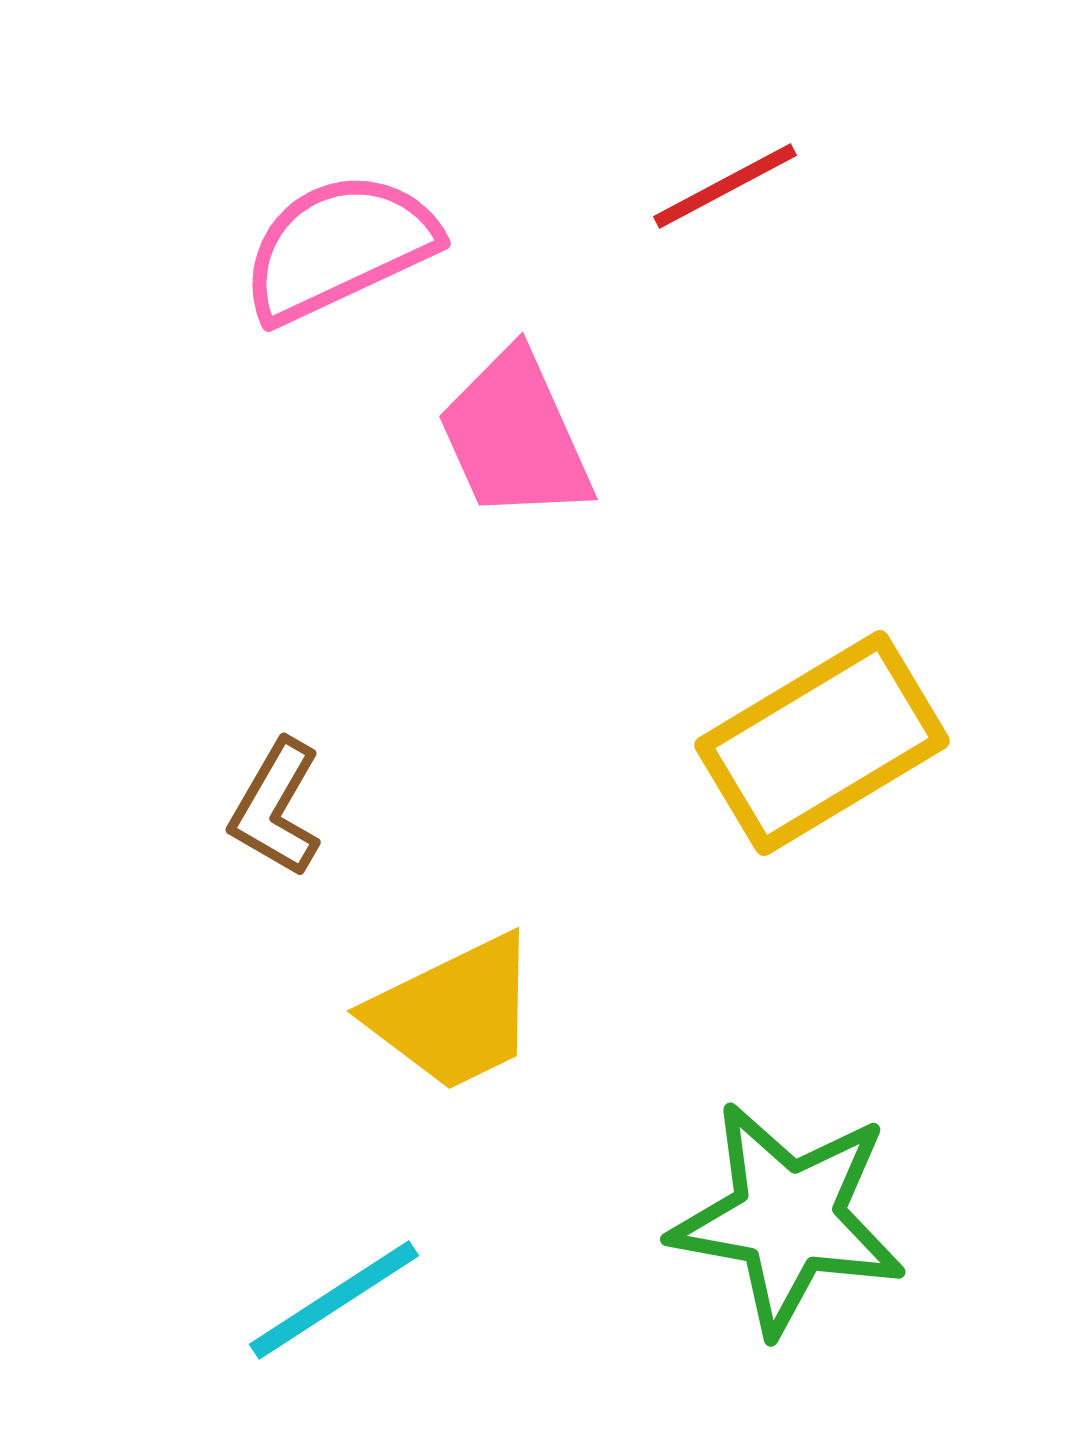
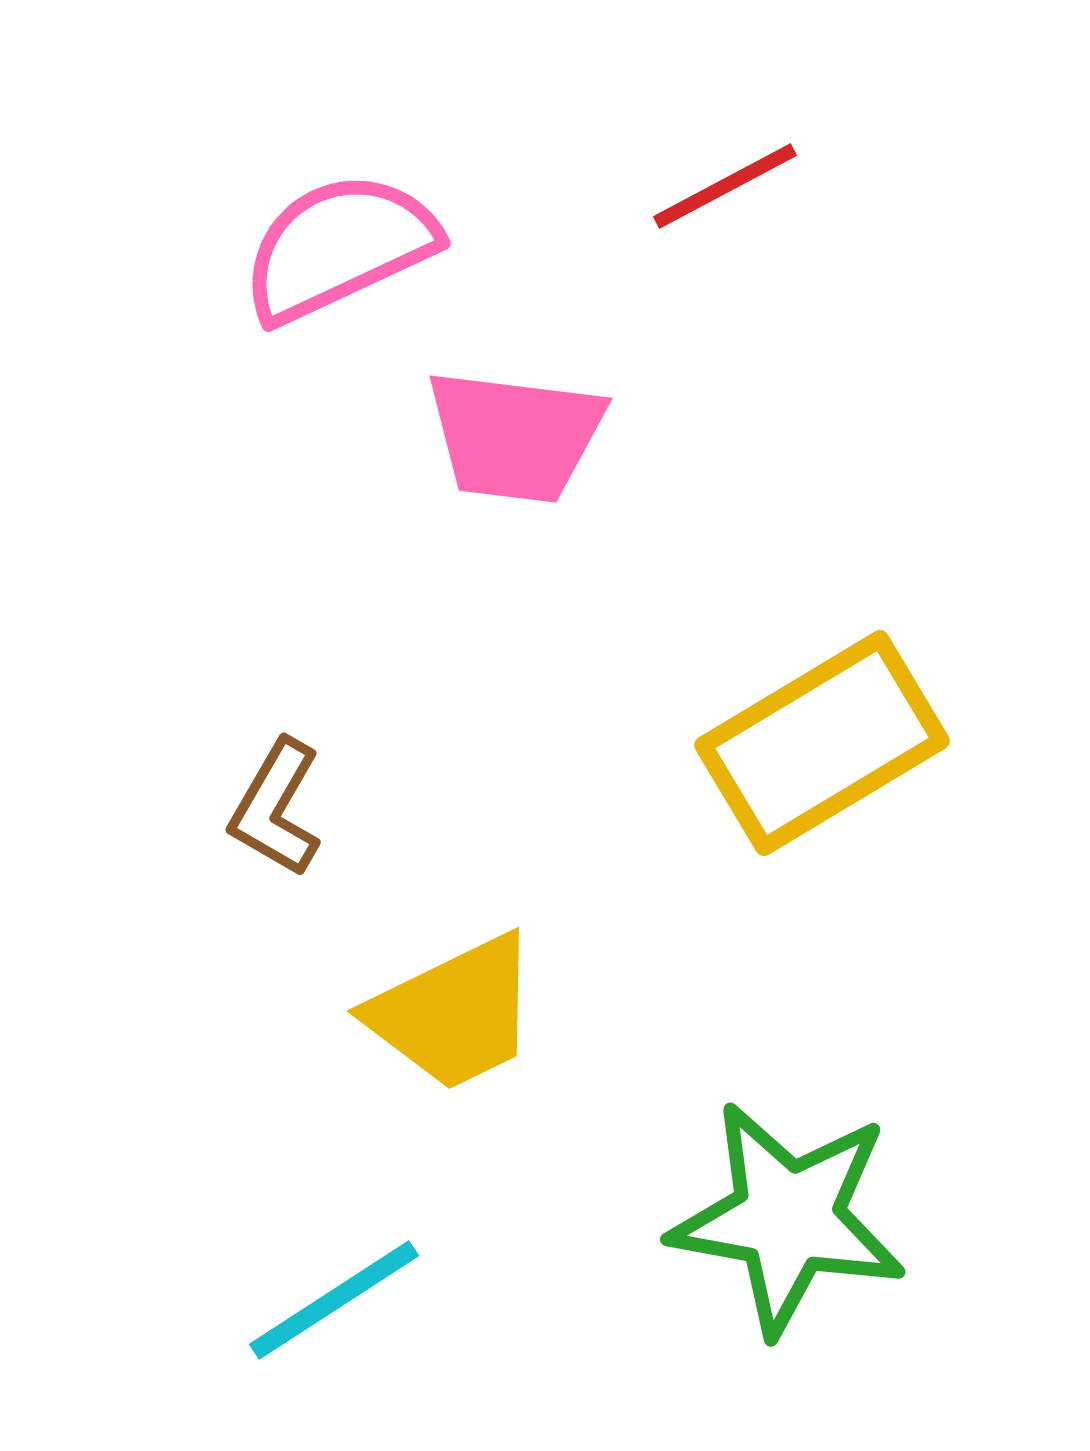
pink trapezoid: rotated 59 degrees counterclockwise
